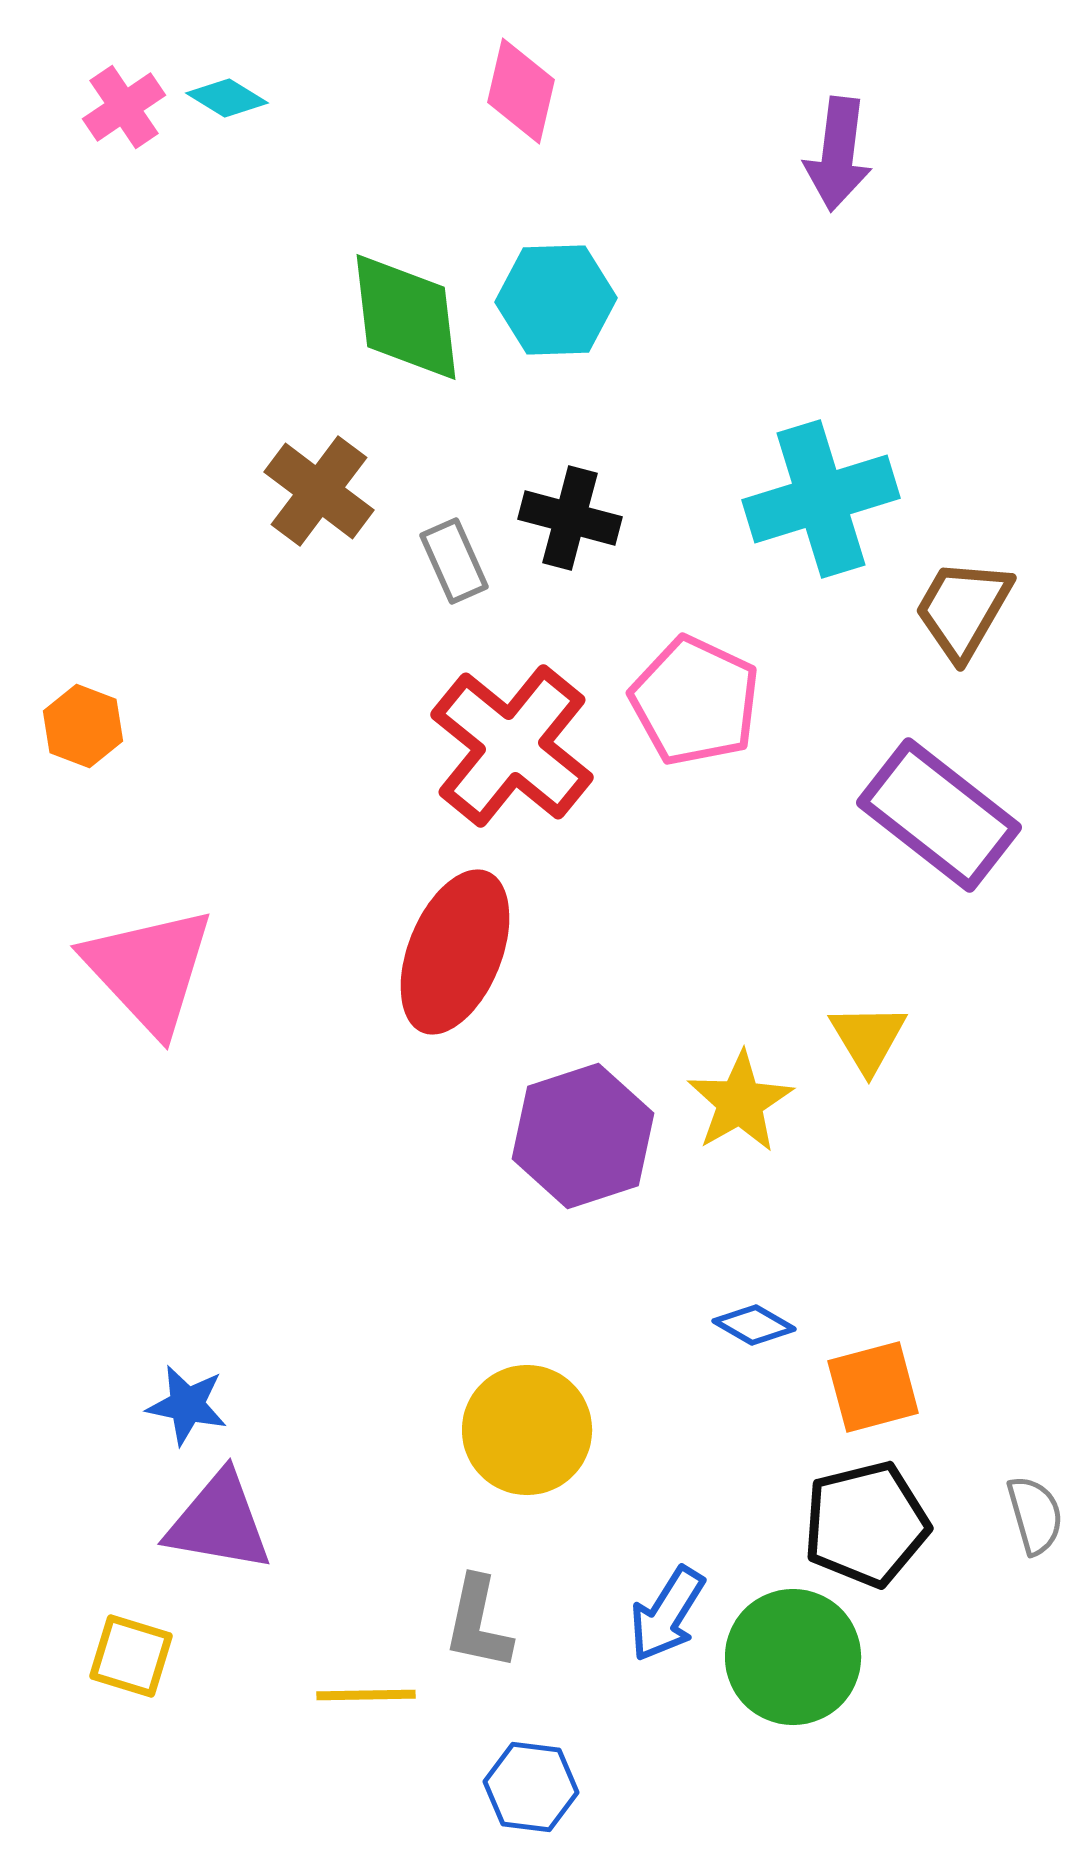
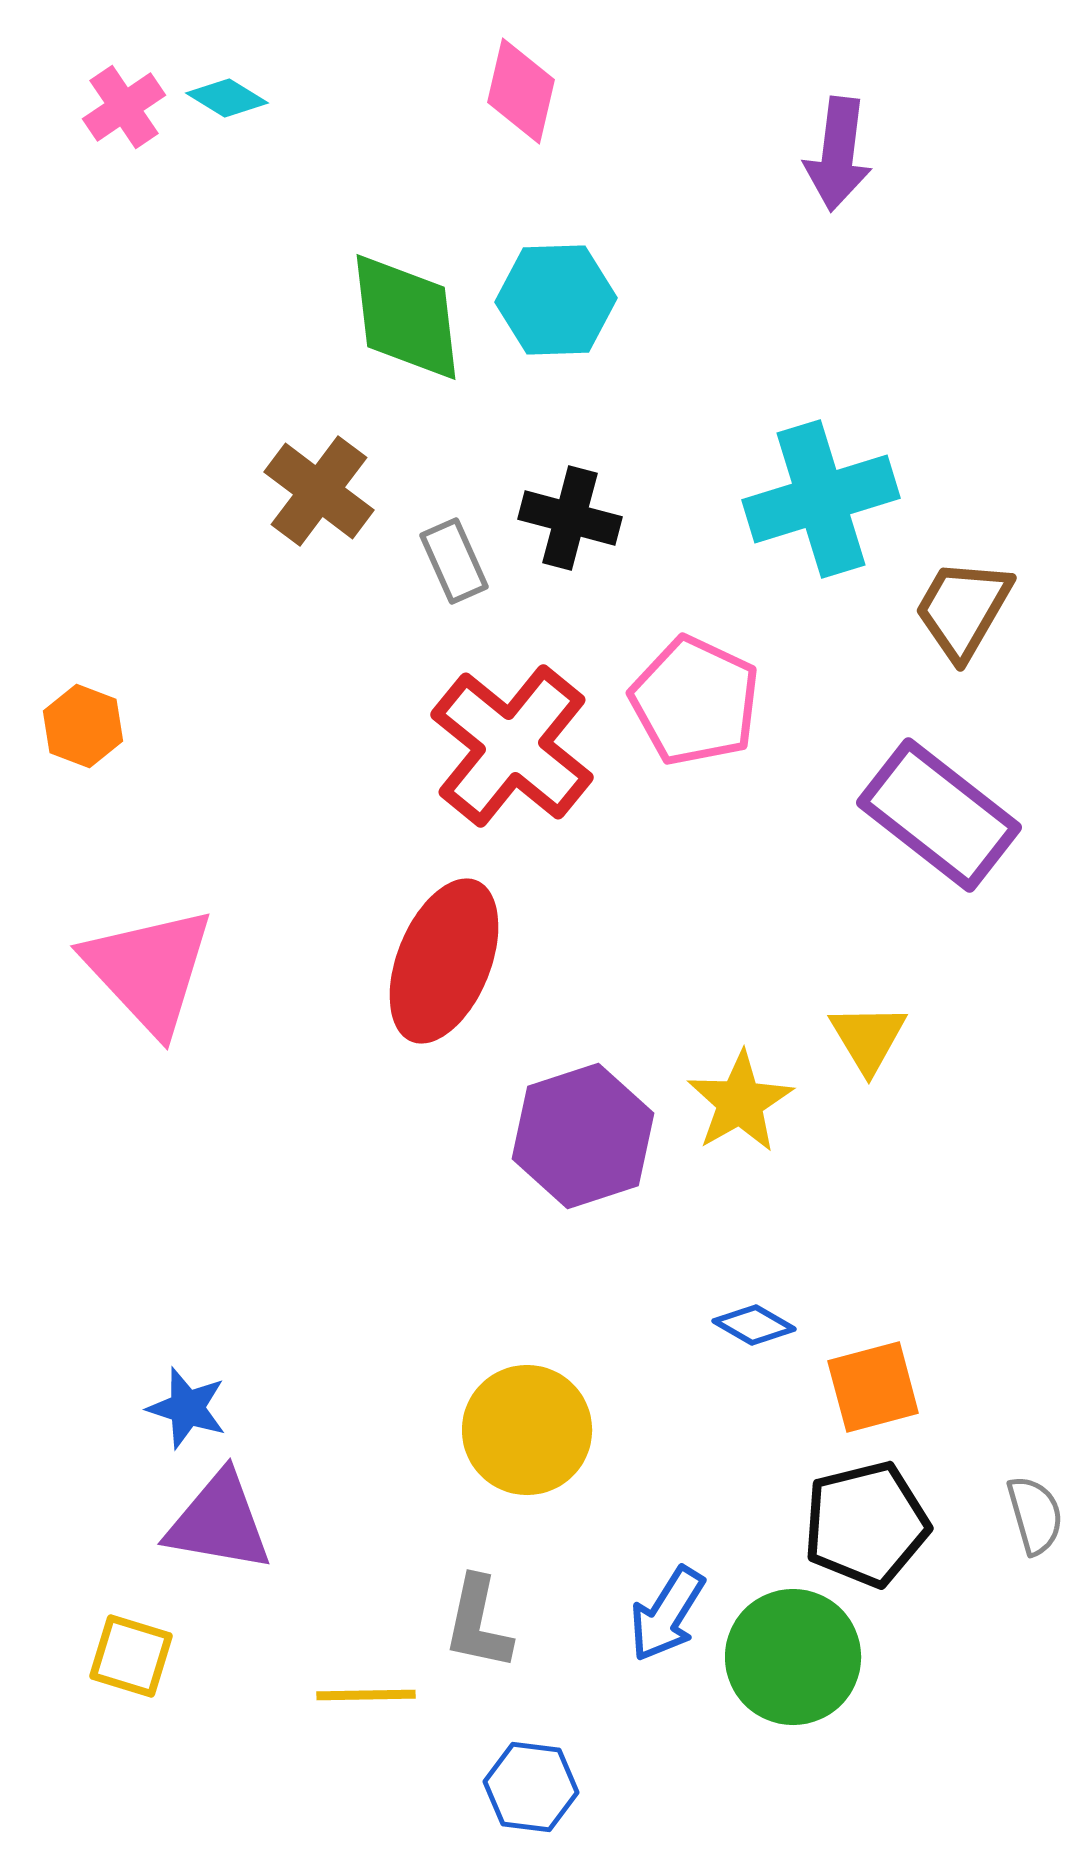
red ellipse: moved 11 px left, 9 px down
blue star: moved 3 px down; rotated 6 degrees clockwise
